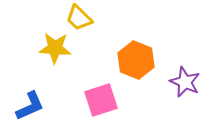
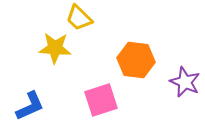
orange hexagon: rotated 15 degrees counterclockwise
